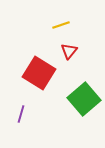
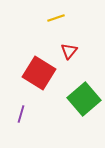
yellow line: moved 5 px left, 7 px up
